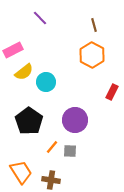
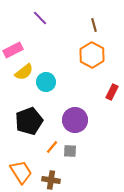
black pentagon: rotated 16 degrees clockwise
